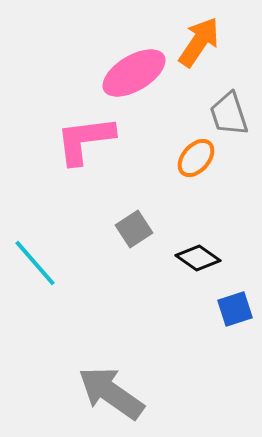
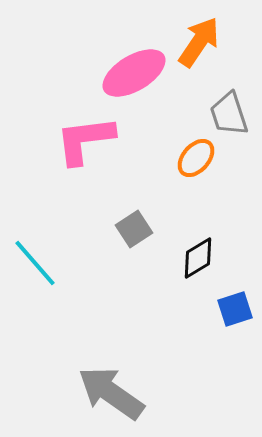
black diamond: rotated 66 degrees counterclockwise
